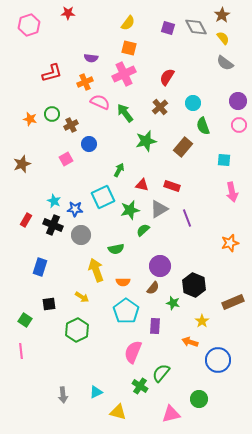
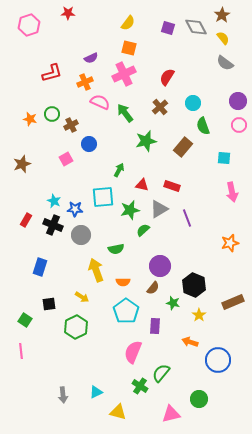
purple semicircle at (91, 58): rotated 32 degrees counterclockwise
cyan square at (224, 160): moved 2 px up
cyan square at (103, 197): rotated 20 degrees clockwise
yellow star at (202, 321): moved 3 px left, 6 px up
green hexagon at (77, 330): moved 1 px left, 3 px up
